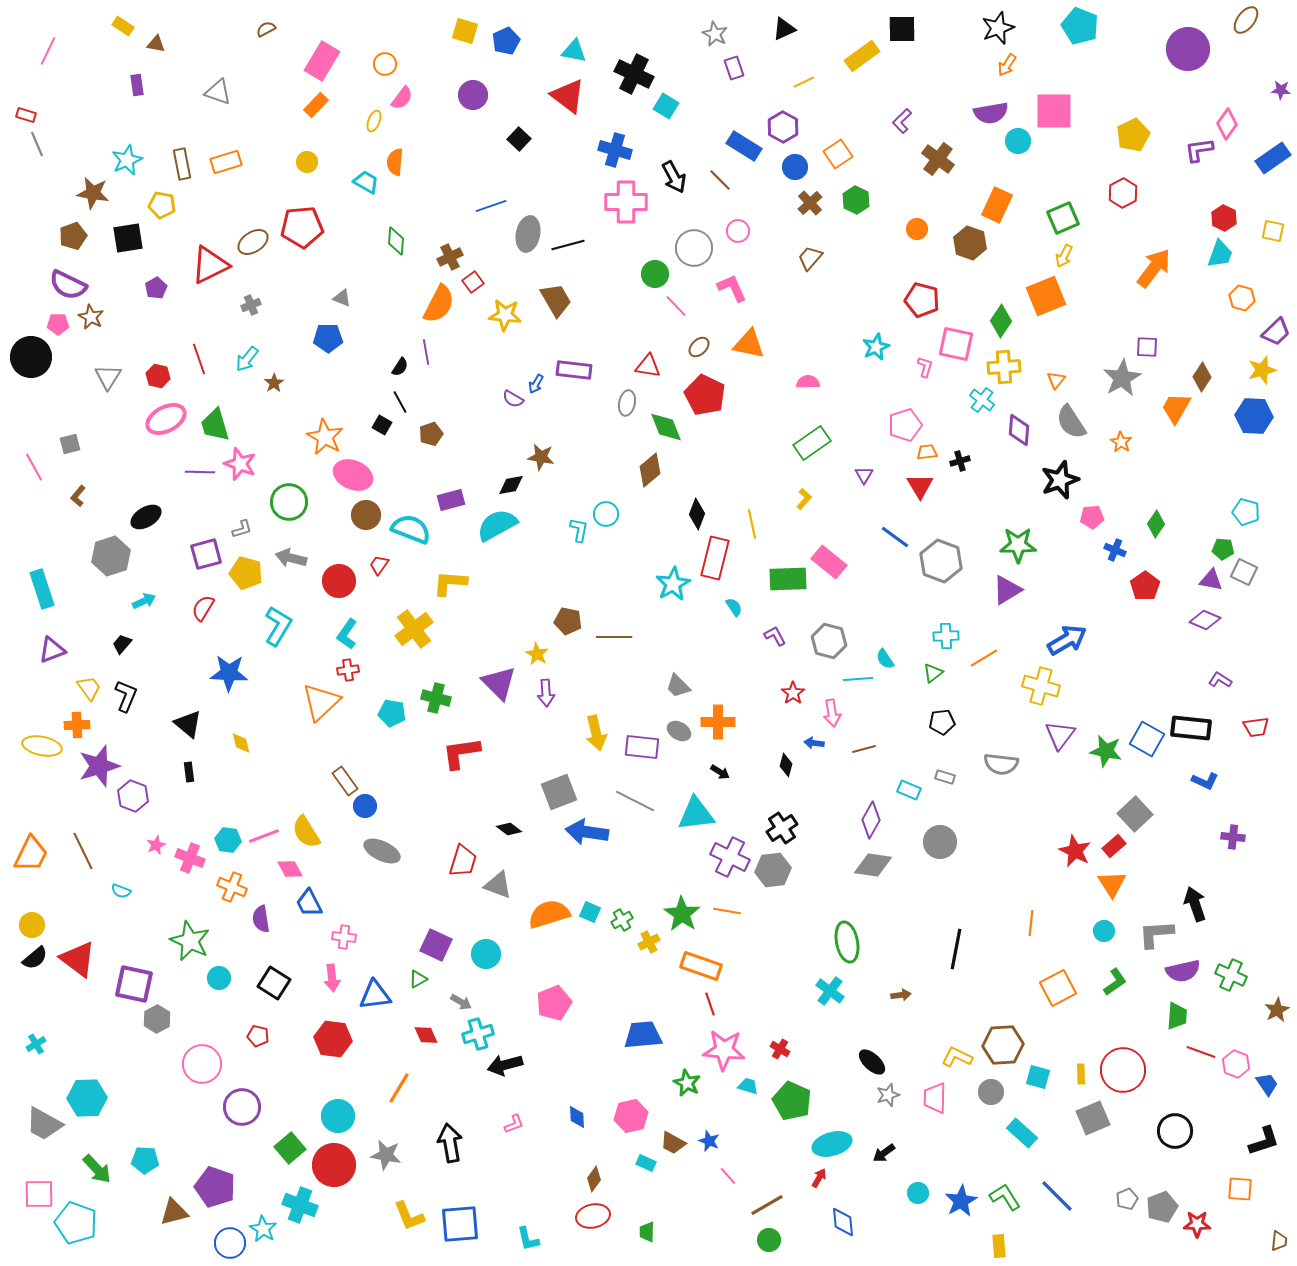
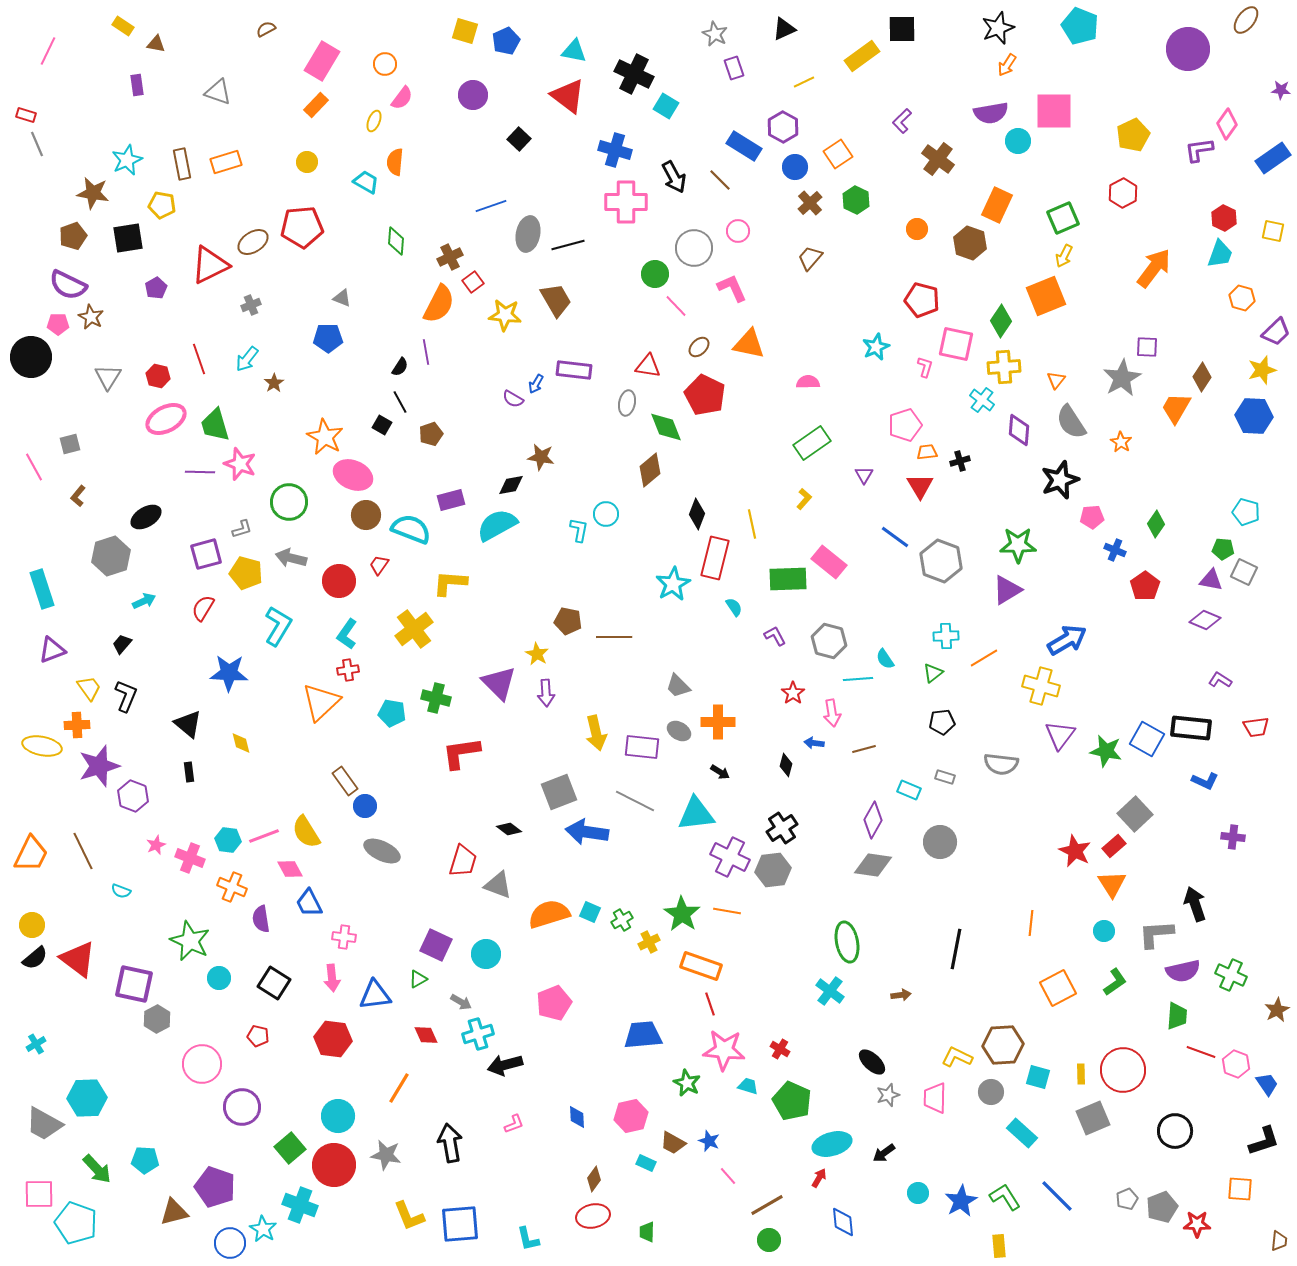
purple diamond at (871, 820): moved 2 px right
